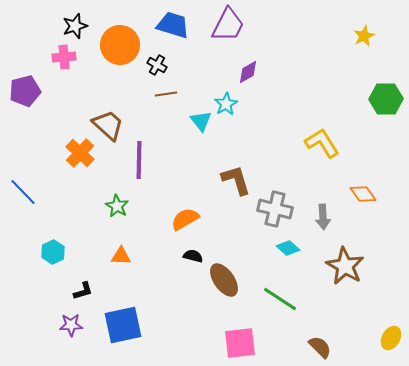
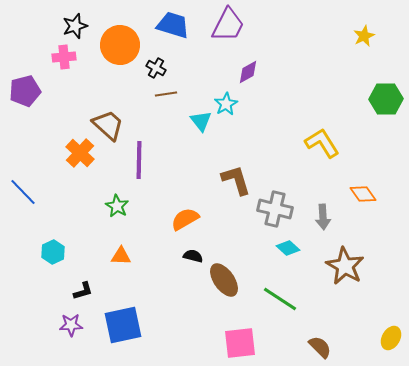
black cross: moved 1 px left, 3 px down
